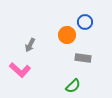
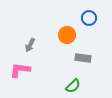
blue circle: moved 4 px right, 4 px up
pink L-shape: rotated 145 degrees clockwise
